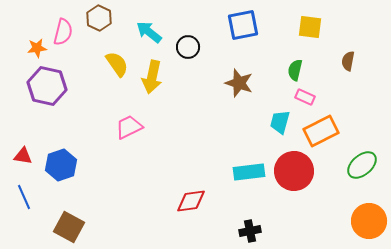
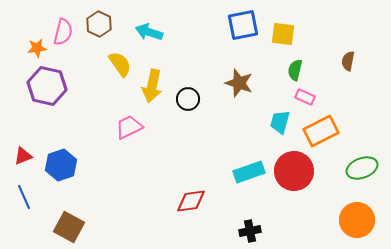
brown hexagon: moved 6 px down
yellow square: moved 27 px left, 7 px down
cyan arrow: rotated 20 degrees counterclockwise
black circle: moved 52 px down
yellow semicircle: moved 3 px right
yellow arrow: moved 9 px down
red triangle: rotated 30 degrees counterclockwise
green ellipse: moved 3 px down; rotated 20 degrees clockwise
cyan rectangle: rotated 12 degrees counterclockwise
orange circle: moved 12 px left, 1 px up
